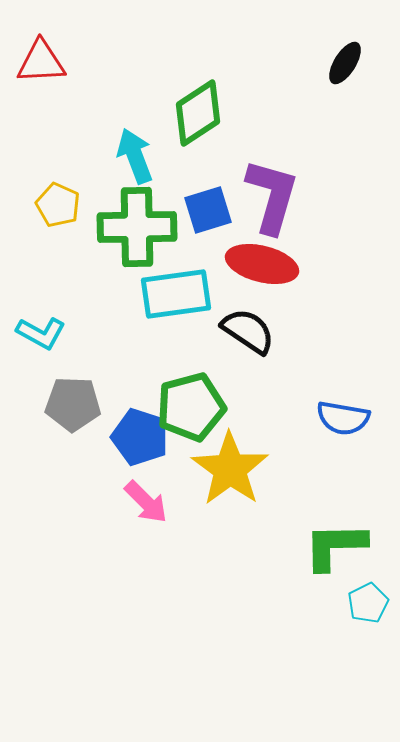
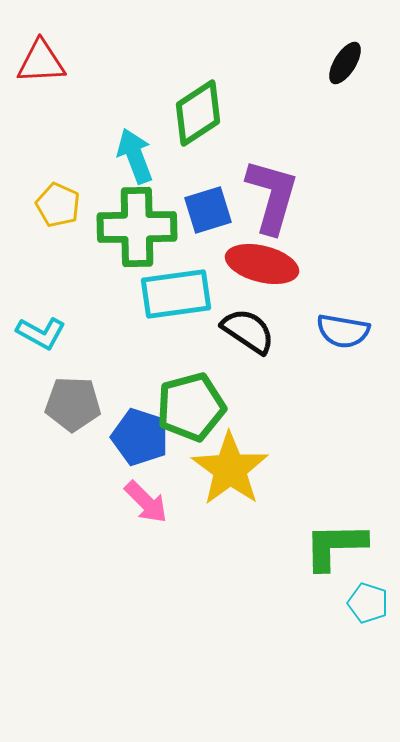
blue semicircle: moved 87 px up
cyan pentagon: rotated 27 degrees counterclockwise
